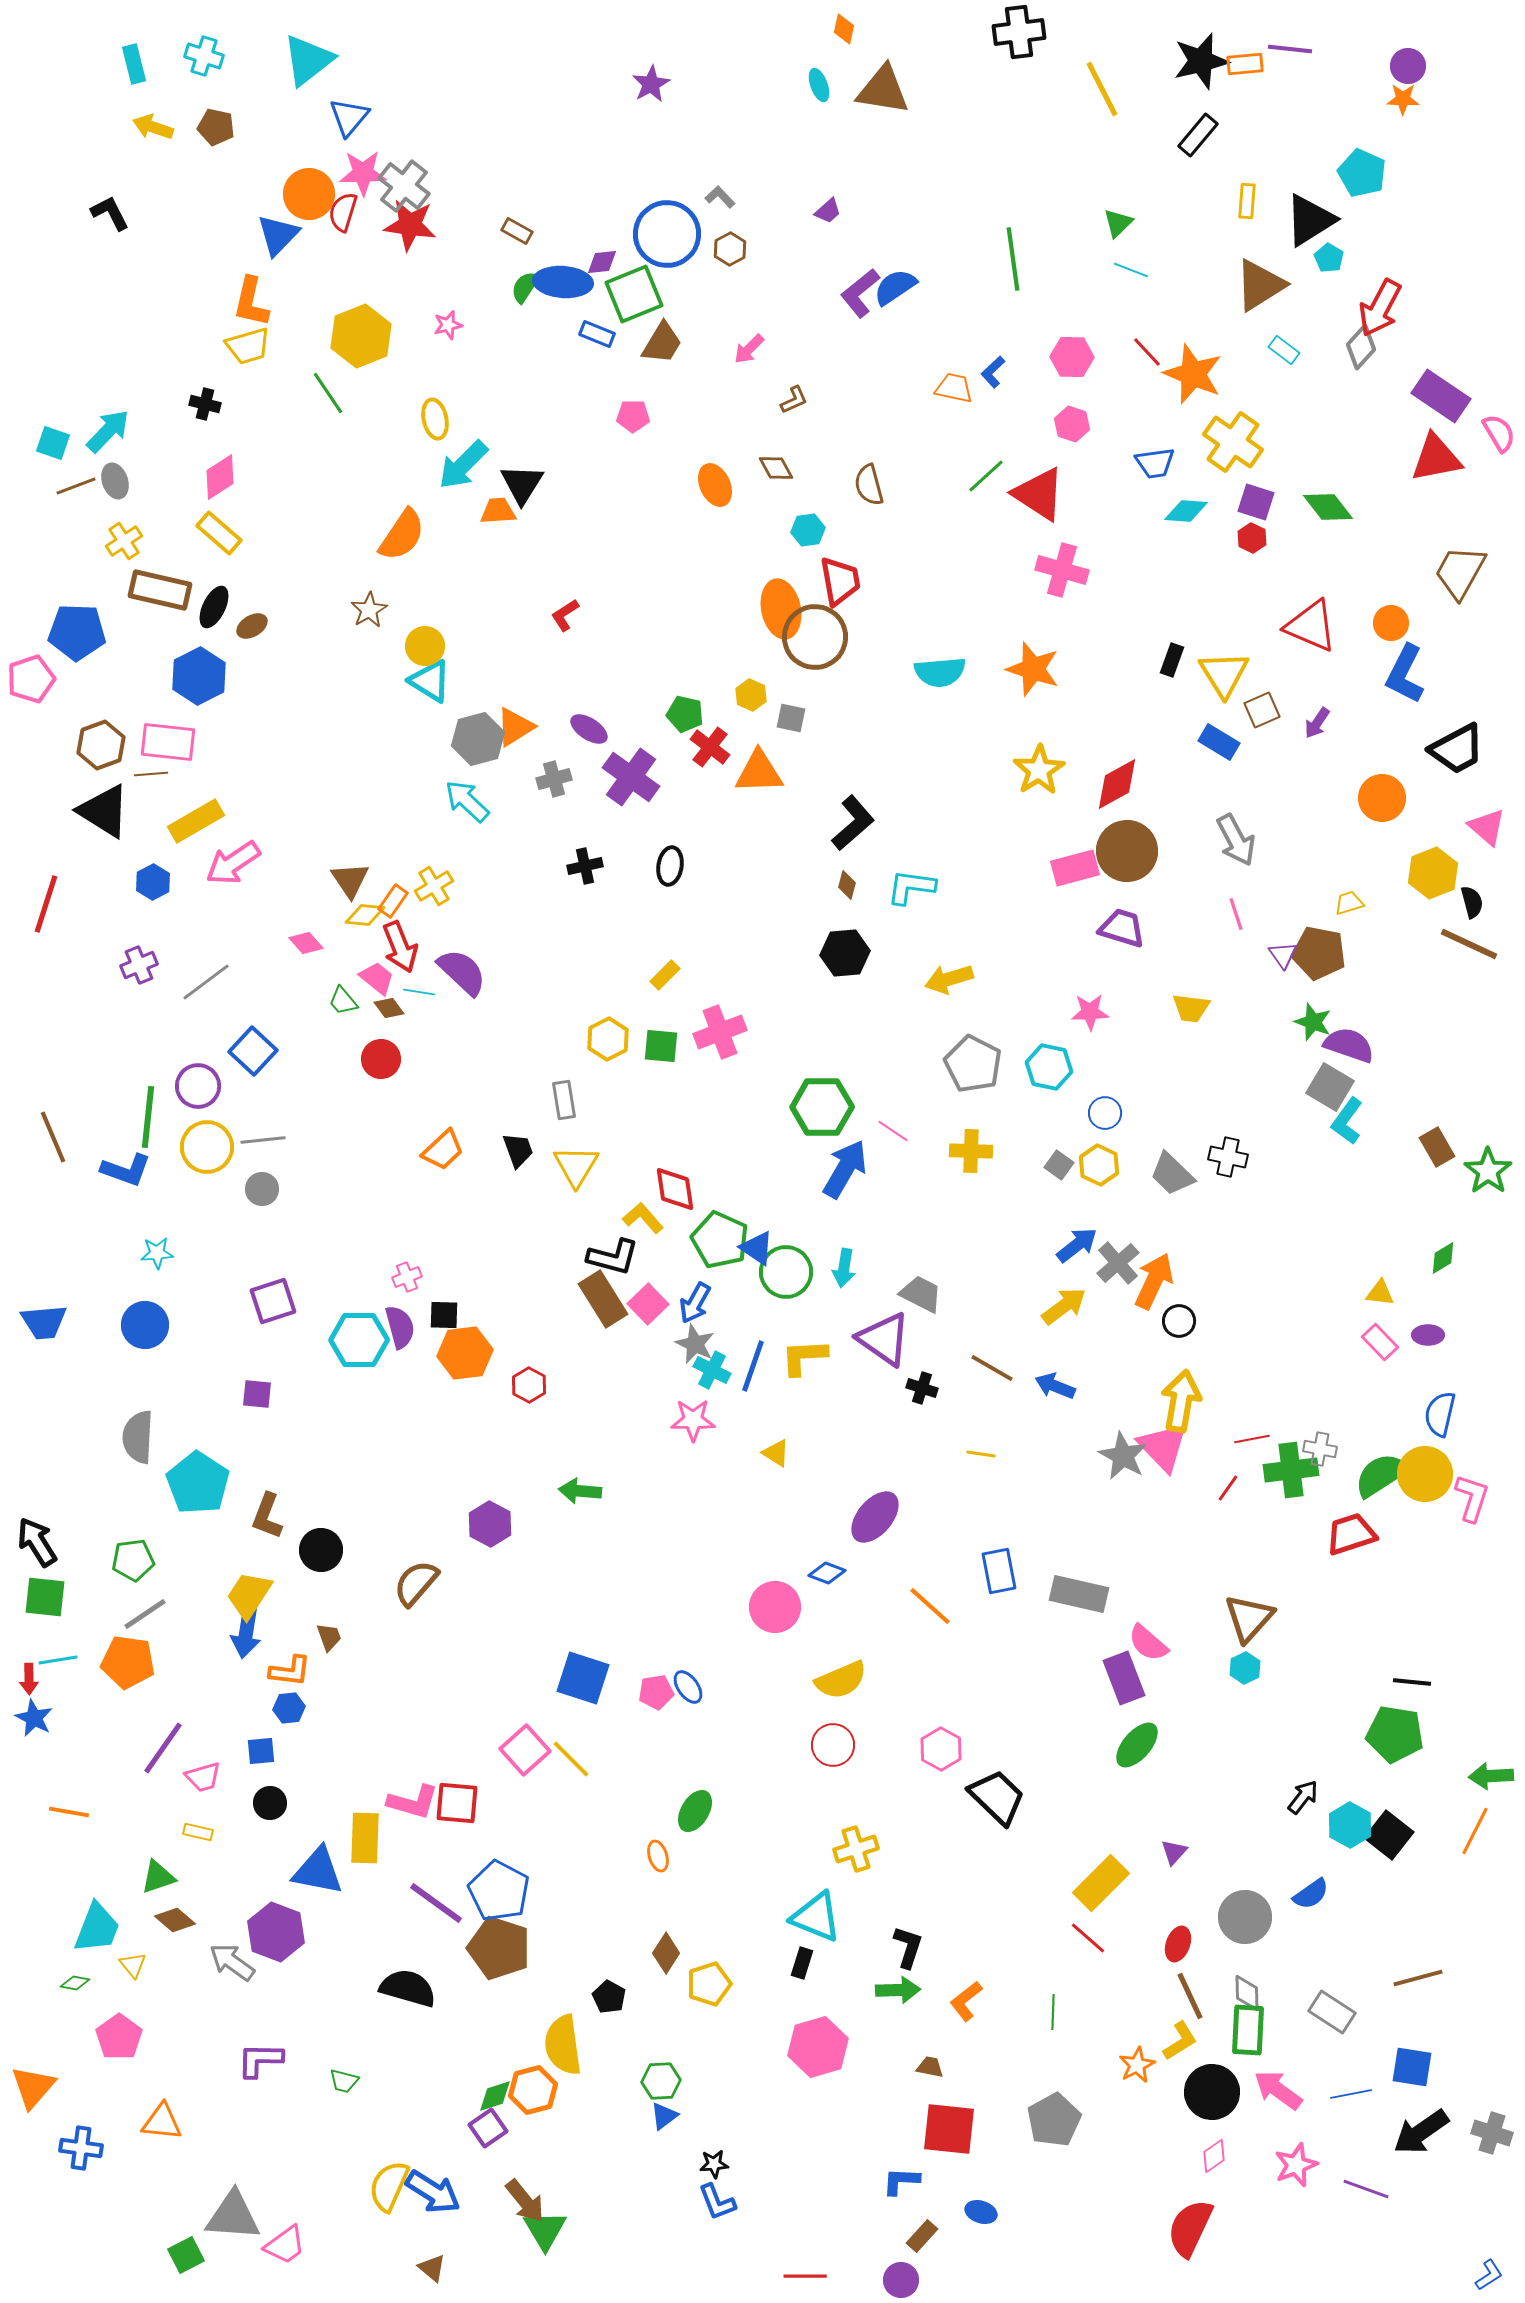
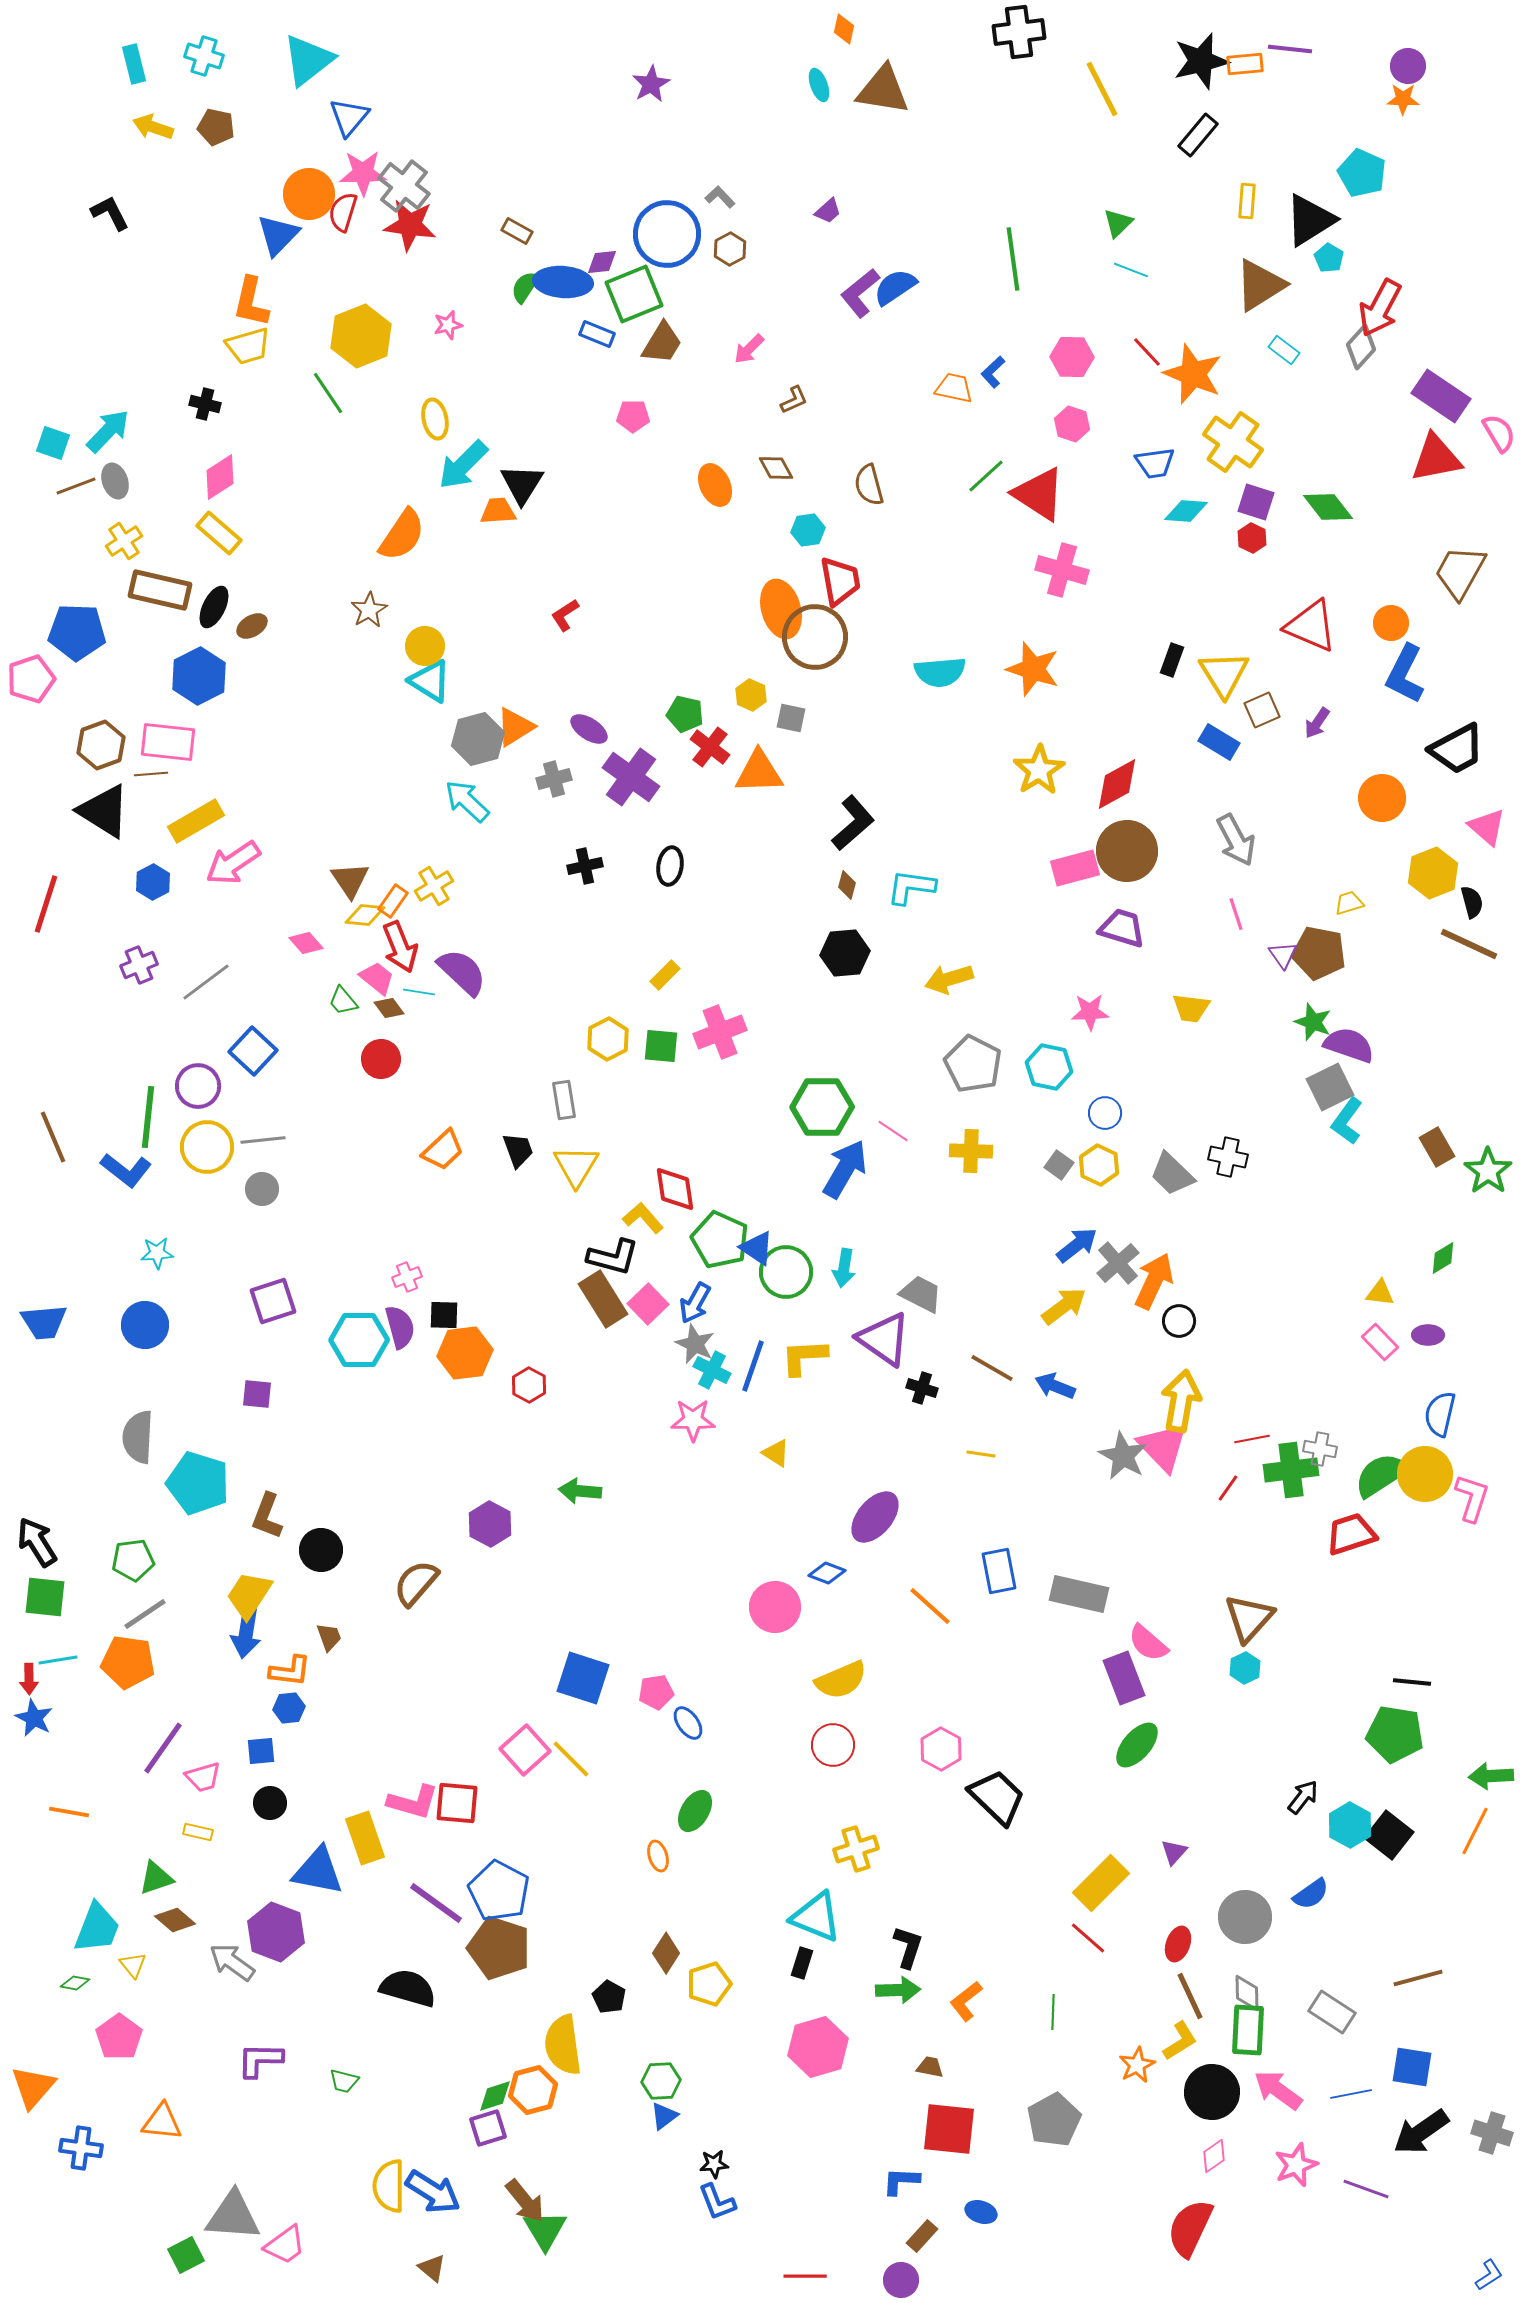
orange ellipse at (781, 609): rotated 4 degrees counterclockwise
gray square at (1330, 1087): rotated 33 degrees clockwise
blue L-shape at (126, 1170): rotated 18 degrees clockwise
cyan pentagon at (198, 1483): rotated 16 degrees counterclockwise
blue ellipse at (688, 1687): moved 36 px down
yellow rectangle at (365, 1838): rotated 21 degrees counterclockwise
green triangle at (158, 1877): moved 2 px left, 1 px down
purple square at (488, 2128): rotated 18 degrees clockwise
yellow semicircle at (389, 2186): rotated 24 degrees counterclockwise
